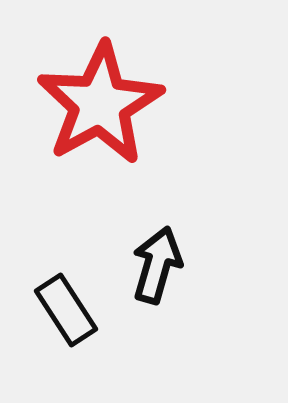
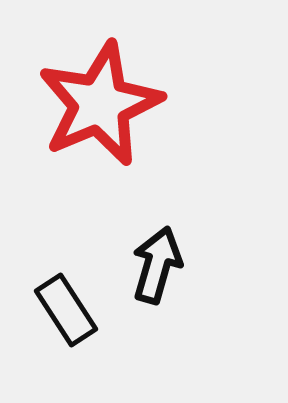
red star: rotated 6 degrees clockwise
